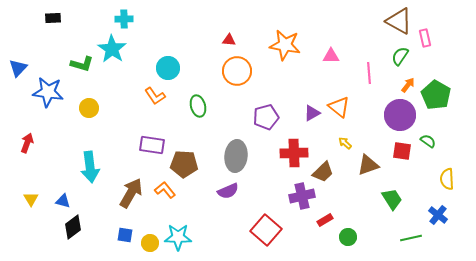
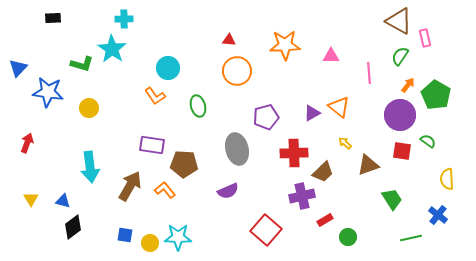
orange star at (285, 45): rotated 12 degrees counterclockwise
gray ellipse at (236, 156): moved 1 px right, 7 px up; rotated 20 degrees counterclockwise
brown arrow at (131, 193): moved 1 px left, 7 px up
